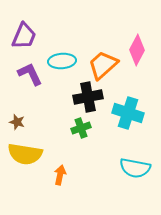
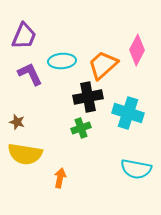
cyan semicircle: moved 1 px right, 1 px down
orange arrow: moved 3 px down
